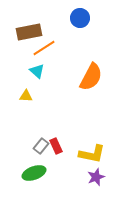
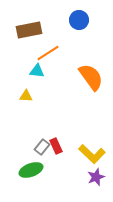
blue circle: moved 1 px left, 2 px down
brown rectangle: moved 2 px up
orange line: moved 4 px right, 5 px down
cyan triangle: rotated 35 degrees counterclockwise
orange semicircle: rotated 64 degrees counterclockwise
gray rectangle: moved 1 px right, 1 px down
yellow L-shape: rotated 32 degrees clockwise
green ellipse: moved 3 px left, 3 px up
